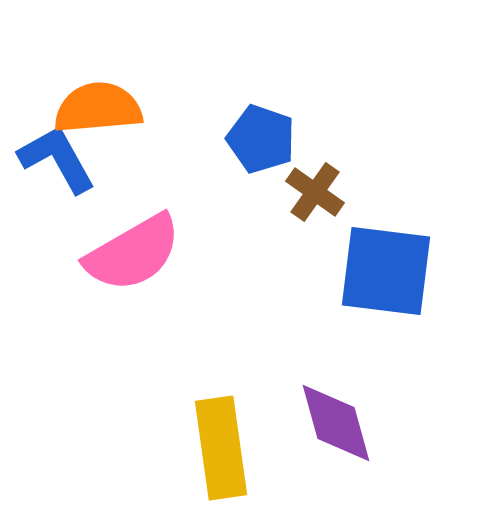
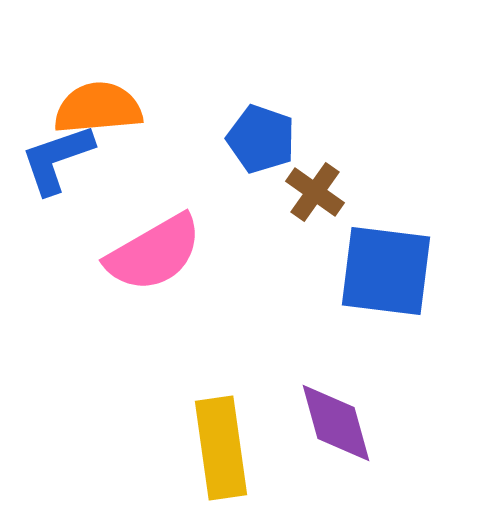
blue L-shape: rotated 80 degrees counterclockwise
pink semicircle: moved 21 px right
